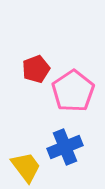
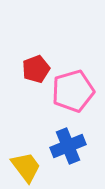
pink pentagon: rotated 18 degrees clockwise
blue cross: moved 3 px right, 1 px up
